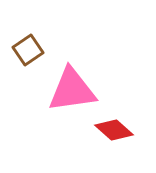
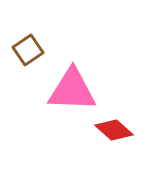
pink triangle: rotated 10 degrees clockwise
